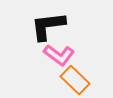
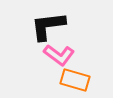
orange rectangle: rotated 28 degrees counterclockwise
